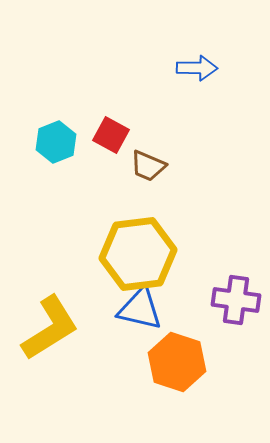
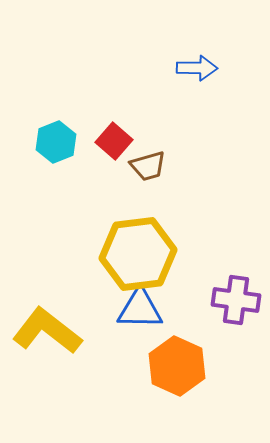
red square: moved 3 px right, 6 px down; rotated 12 degrees clockwise
brown trapezoid: rotated 39 degrees counterclockwise
blue triangle: rotated 12 degrees counterclockwise
yellow L-shape: moved 3 px left, 3 px down; rotated 110 degrees counterclockwise
orange hexagon: moved 4 px down; rotated 6 degrees clockwise
